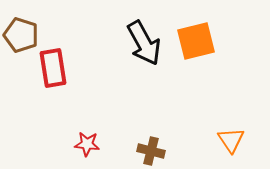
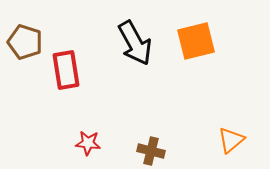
brown pentagon: moved 4 px right, 7 px down
black arrow: moved 9 px left
red rectangle: moved 13 px right, 2 px down
orange triangle: rotated 24 degrees clockwise
red star: moved 1 px right, 1 px up
